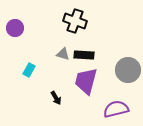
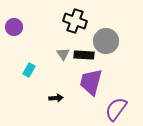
purple circle: moved 1 px left, 1 px up
gray triangle: rotated 40 degrees clockwise
gray circle: moved 22 px left, 29 px up
purple trapezoid: moved 5 px right, 1 px down
black arrow: rotated 64 degrees counterclockwise
purple semicircle: rotated 40 degrees counterclockwise
